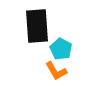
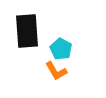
black rectangle: moved 10 px left, 5 px down
